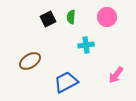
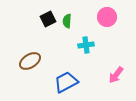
green semicircle: moved 4 px left, 4 px down
